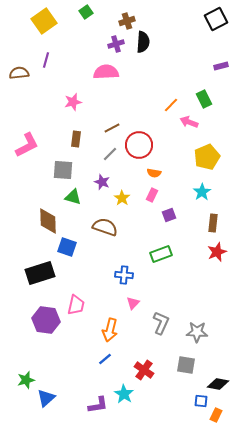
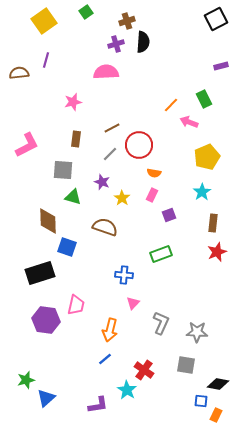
cyan star at (124, 394): moved 3 px right, 4 px up
